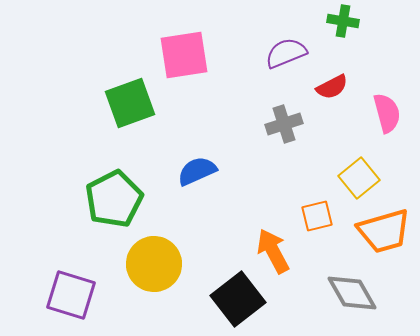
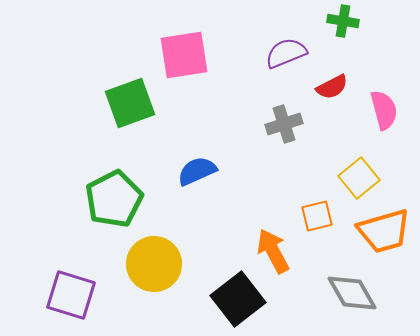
pink semicircle: moved 3 px left, 3 px up
